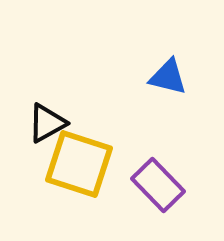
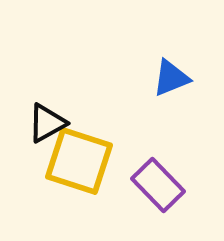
blue triangle: moved 3 px right, 1 px down; rotated 36 degrees counterclockwise
yellow square: moved 3 px up
